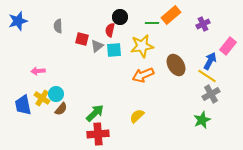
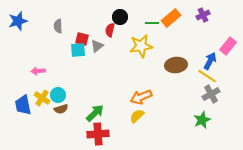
orange rectangle: moved 3 px down
purple cross: moved 9 px up
yellow star: moved 1 px left
cyan square: moved 36 px left
brown ellipse: rotated 65 degrees counterclockwise
orange arrow: moved 2 px left, 22 px down
cyan circle: moved 2 px right, 1 px down
brown semicircle: rotated 32 degrees clockwise
